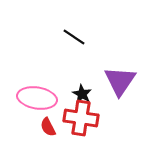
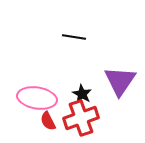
black line: rotated 25 degrees counterclockwise
red cross: rotated 28 degrees counterclockwise
red semicircle: moved 6 px up
